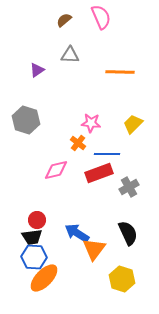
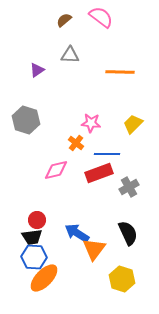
pink semicircle: rotated 30 degrees counterclockwise
orange cross: moved 2 px left
